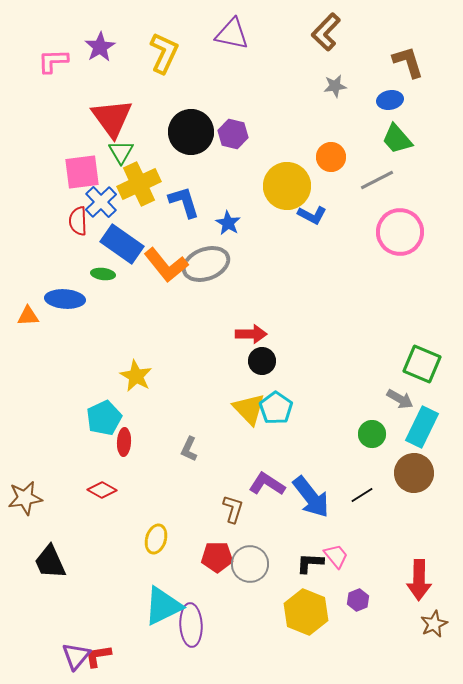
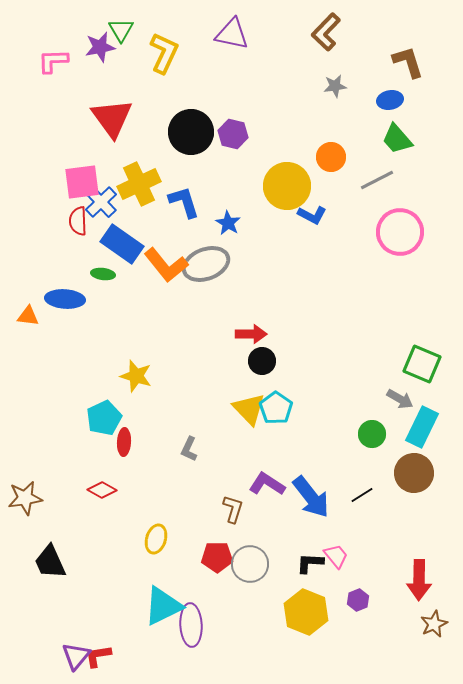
purple star at (100, 47): rotated 20 degrees clockwise
green triangle at (121, 152): moved 122 px up
pink square at (82, 172): moved 10 px down
orange triangle at (28, 316): rotated 10 degrees clockwise
yellow star at (136, 376): rotated 12 degrees counterclockwise
